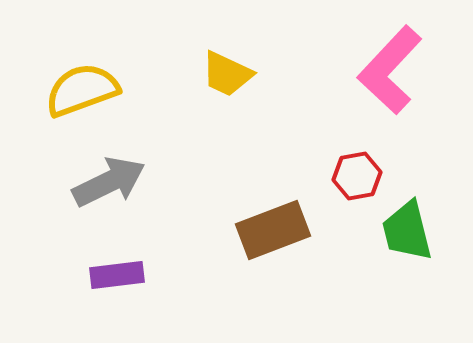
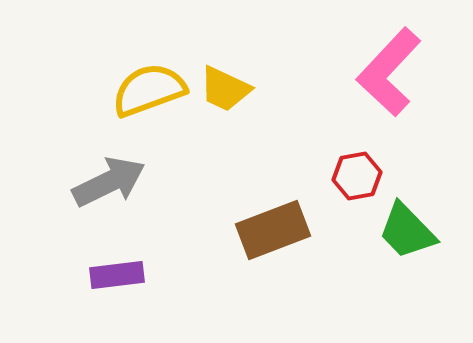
pink L-shape: moved 1 px left, 2 px down
yellow trapezoid: moved 2 px left, 15 px down
yellow semicircle: moved 67 px right
green trapezoid: rotated 30 degrees counterclockwise
